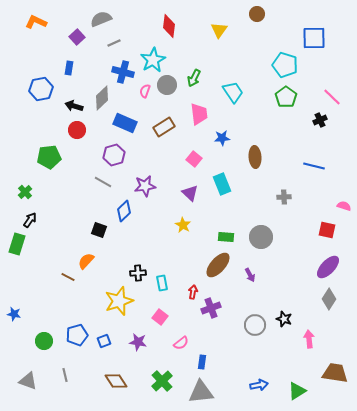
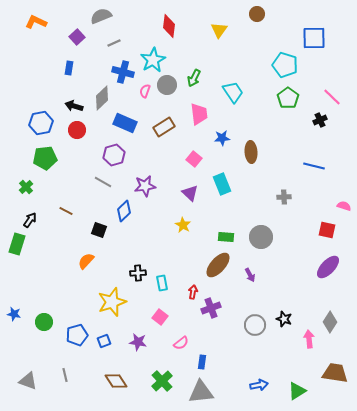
gray semicircle at (101, 19): moved 3 px up
blue hexagon at (41, 89): moved 34 px down
green pentagon at (286, 97): moved 2 px right, 1 px down
green pentagon at (49, 157): moved 4 px left, 1 px down
brown ellipse at (255, 157): moved 4 px left, 5 px up
green cross at (25, 192): moved 1 px right, 5 px up
brown line at (68, 277): moved 2 px left, 66 px up
gray diamond at (329, 299): moved 1 px right, 23 px down
yellow star at (119, 301): moved 7 px left, 1 px down
green circle at (44, 341): moved 19 px up
